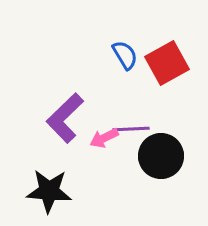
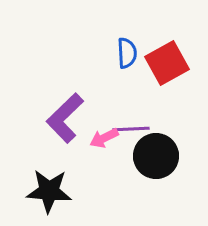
blue semicircle: moved 2 px right, 2 px up; rotated 28 degrees clockwise
black circle: moved 5 px left
